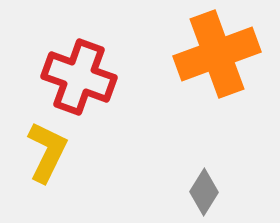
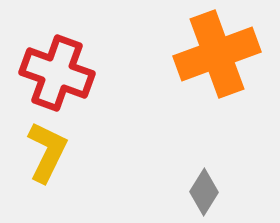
red cross: moved 22 px left, 4 px up
